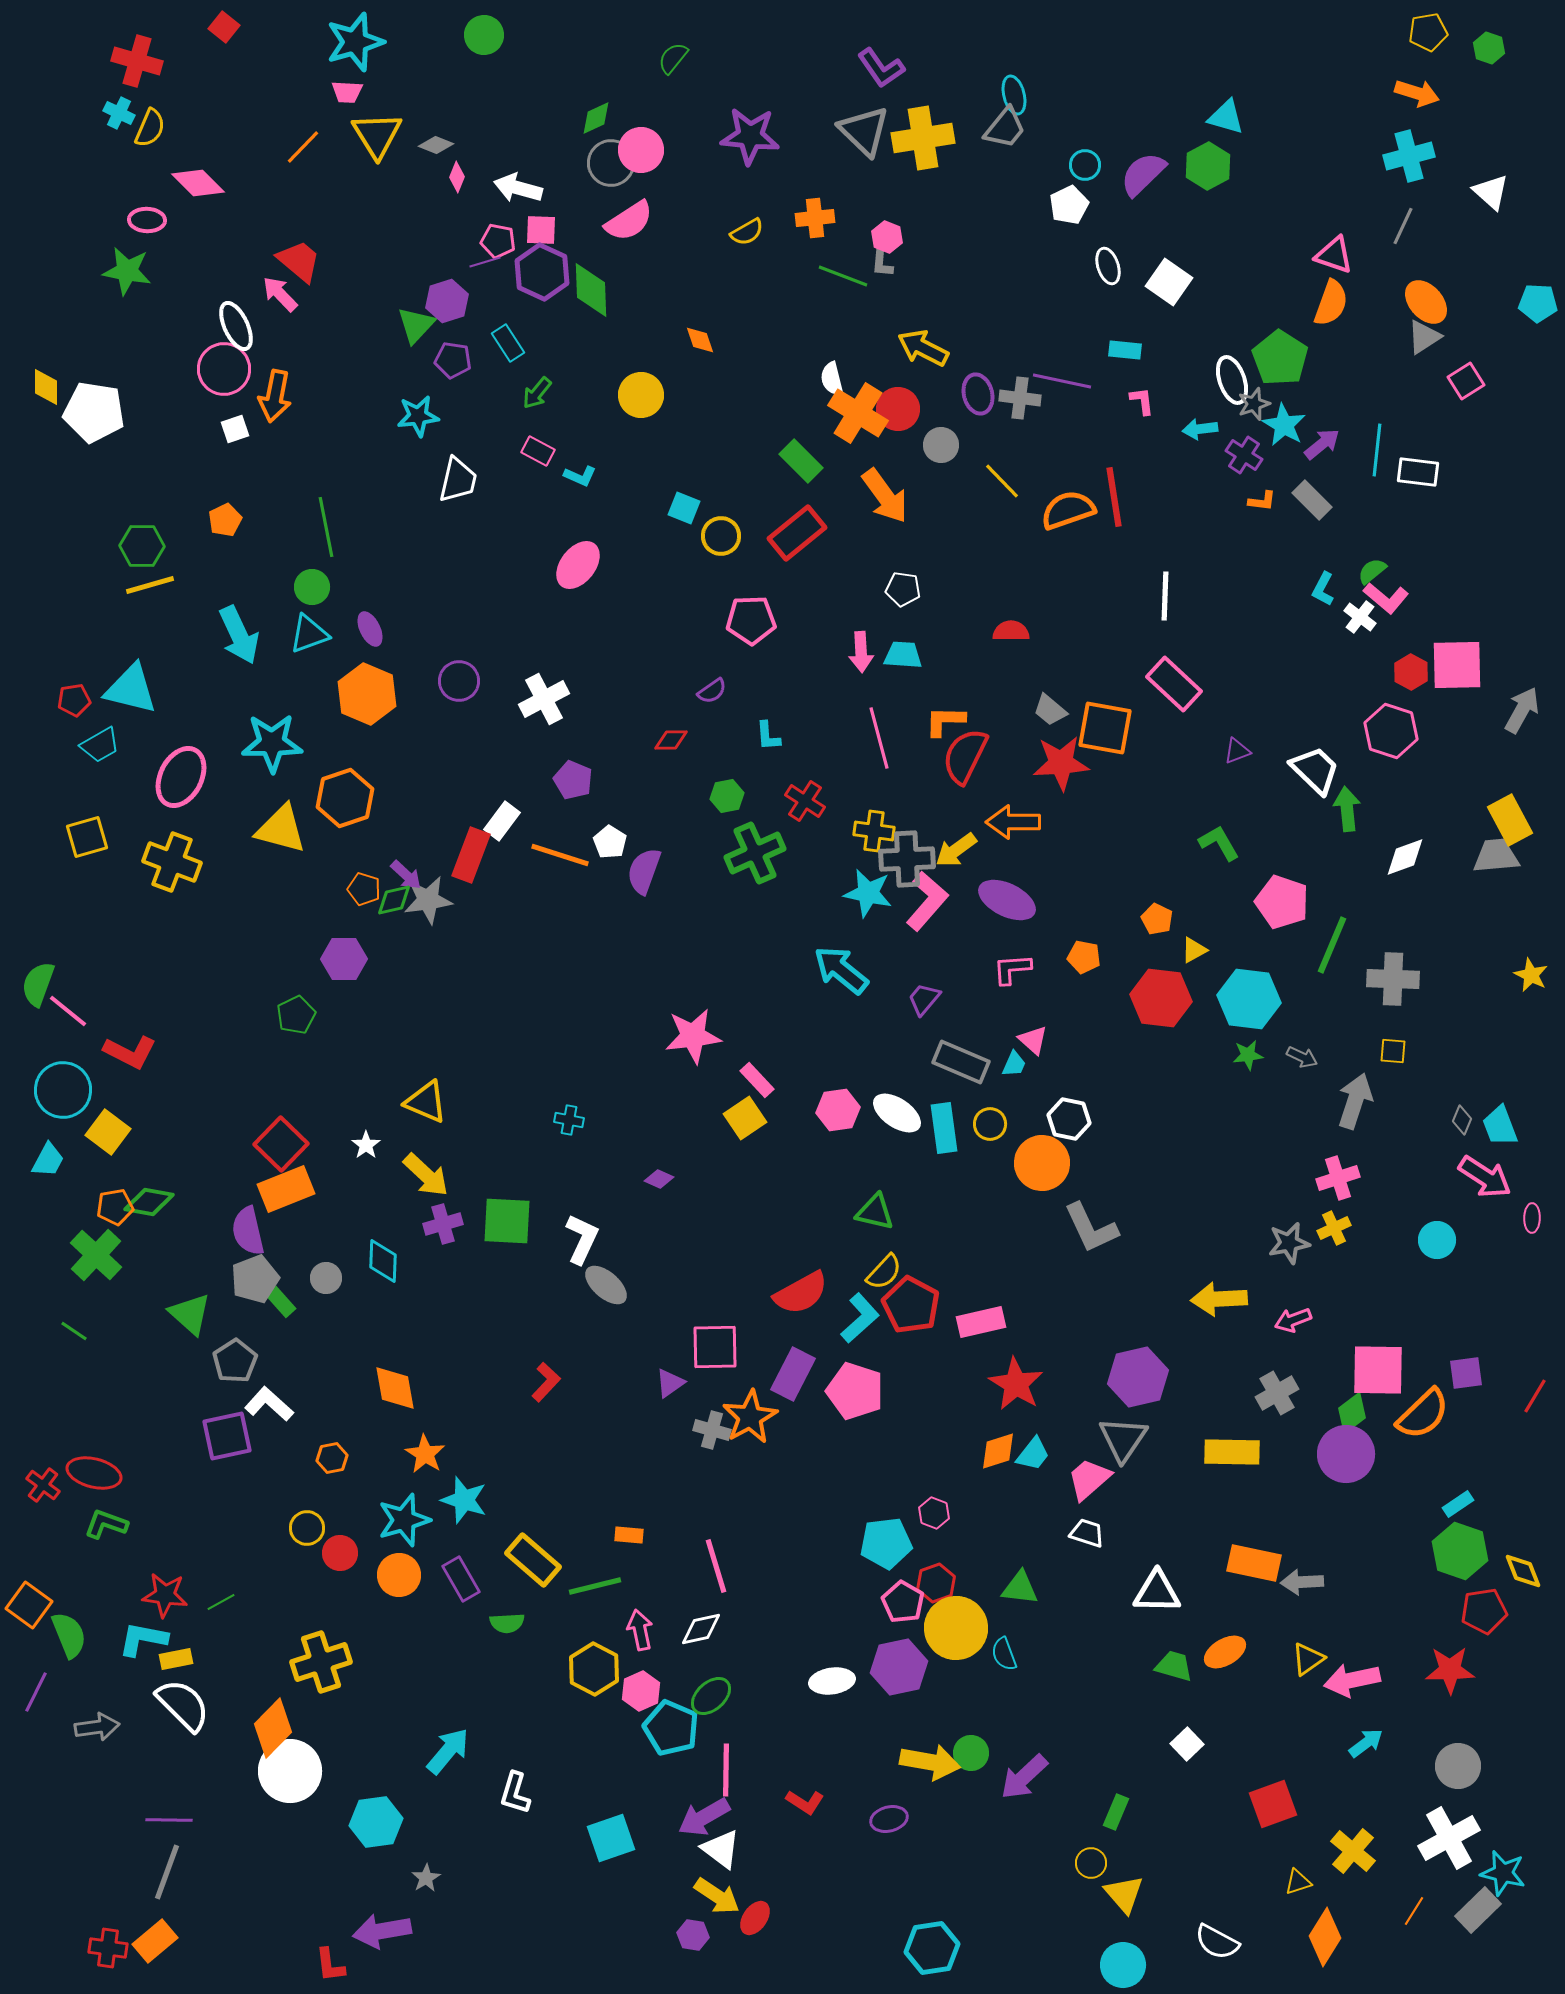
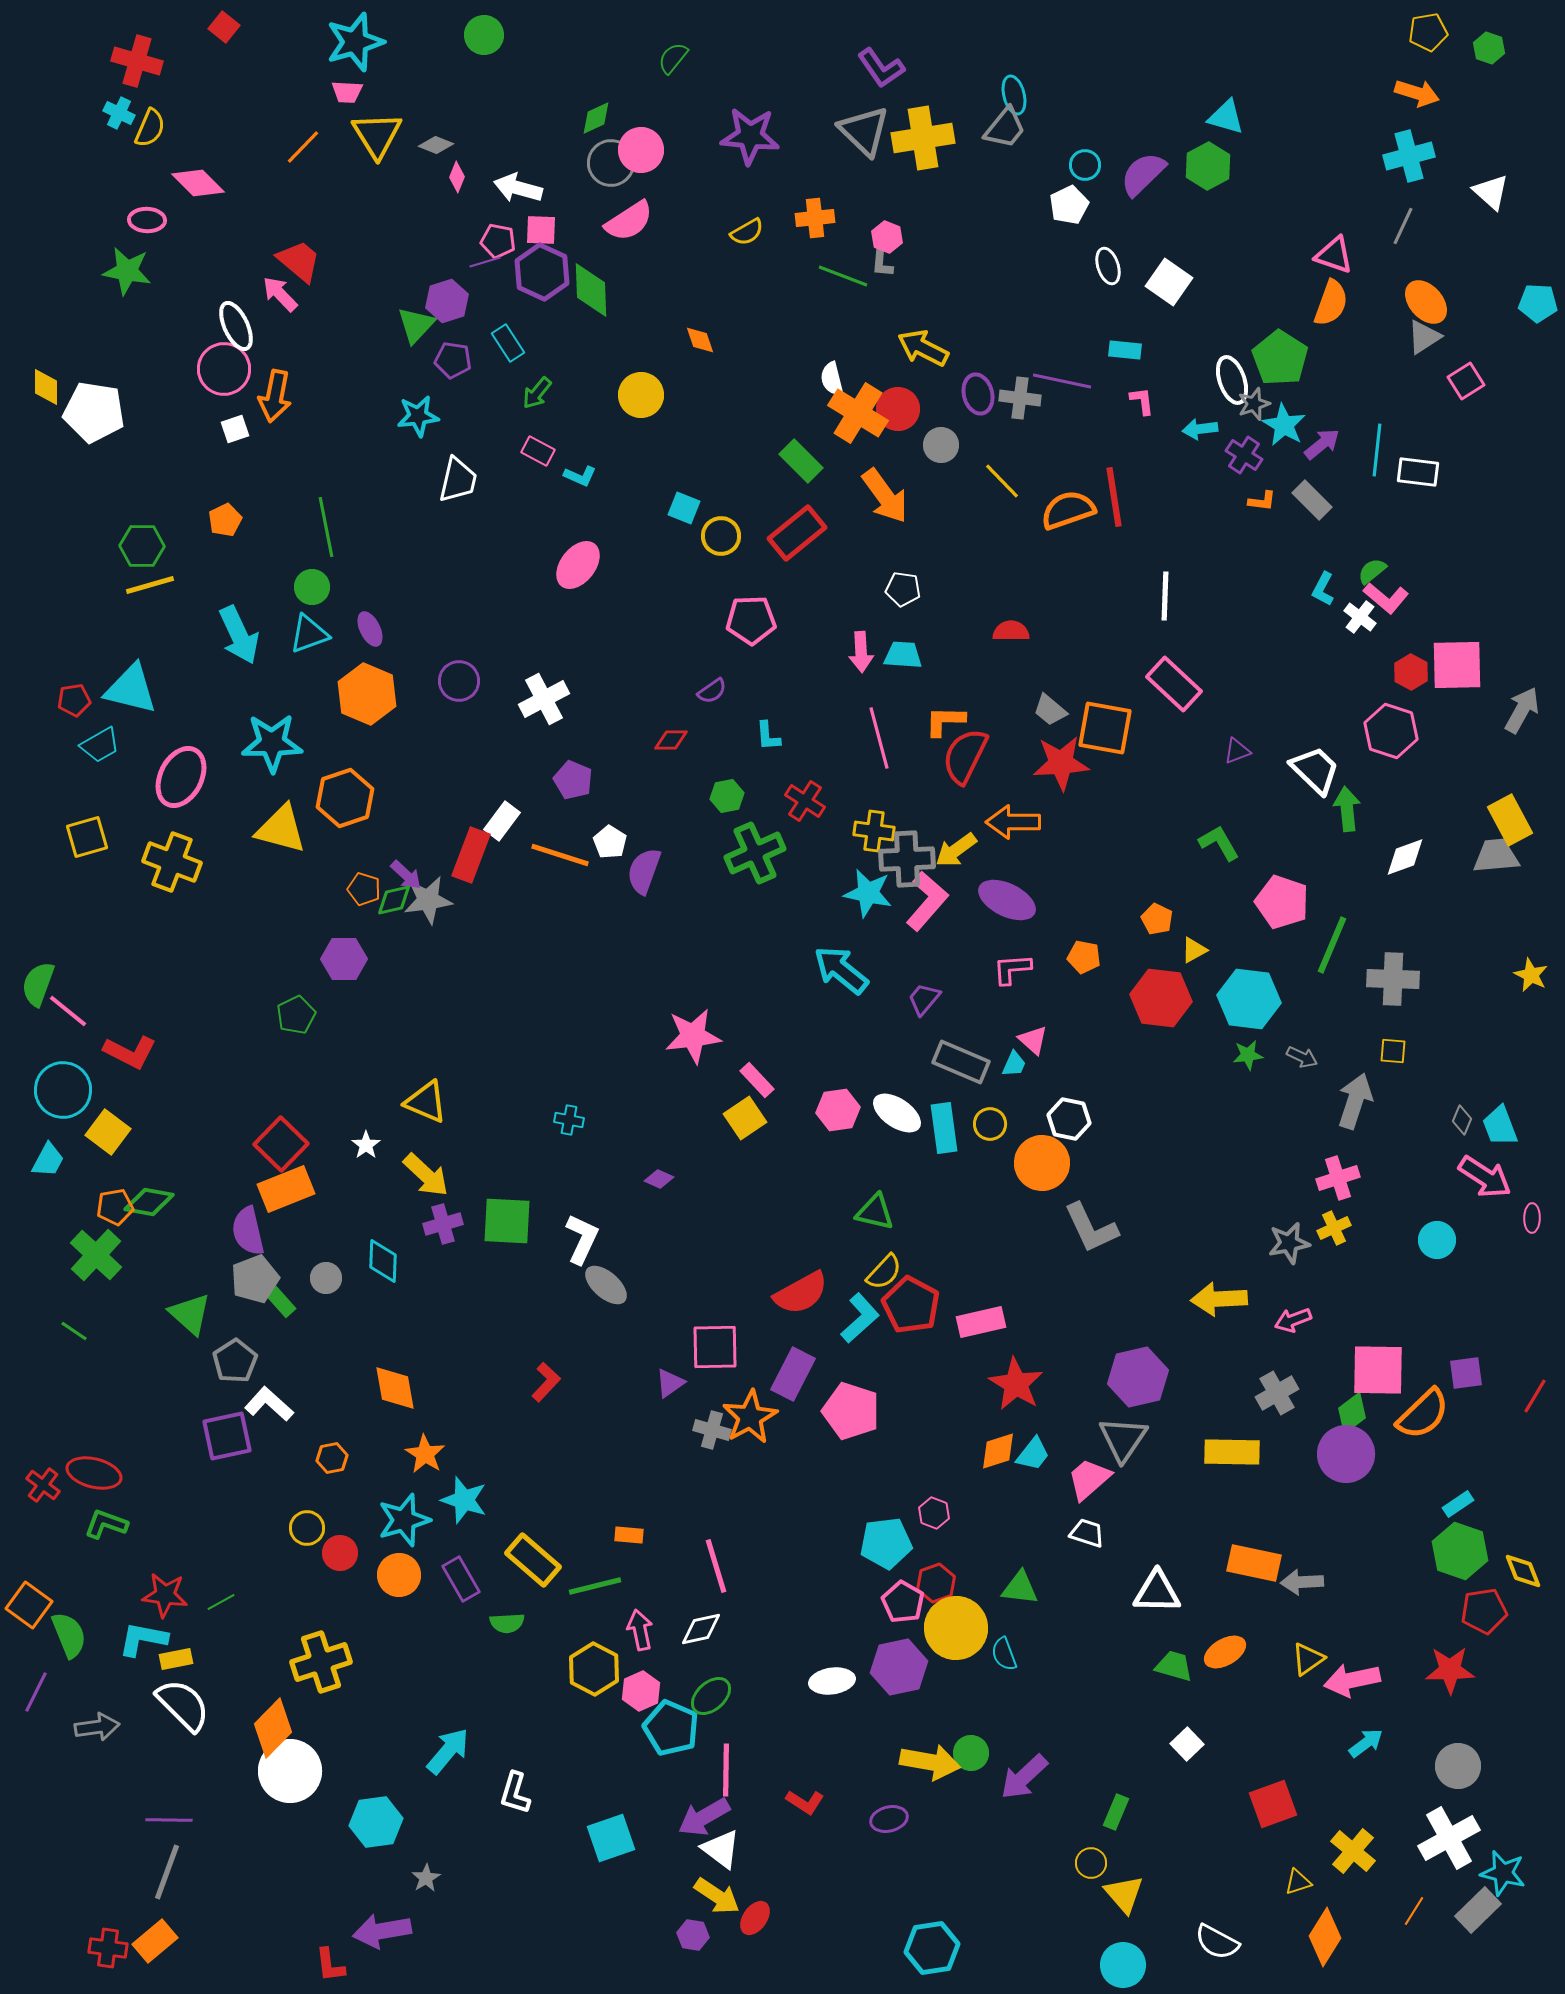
pink pentagon at (855, 1391): moved 4 px left, 20 px down
